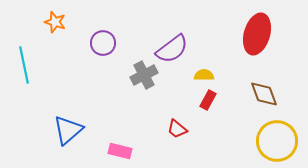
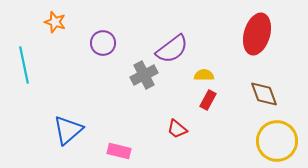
pink rectangle: moved 1 px left
